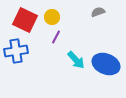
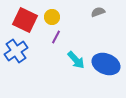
blue cross: rotated 25 degrees counterclockwise
